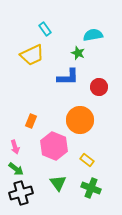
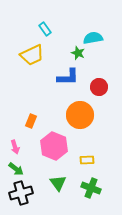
cyan semicircle: moved 3 px down
orange circle: moved 5 px up
yellow rectangle: rotated 40 degrees counterclockwise
